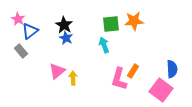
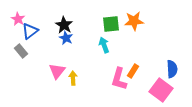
pink triangle: rotated 12 degrees counterclockwise
